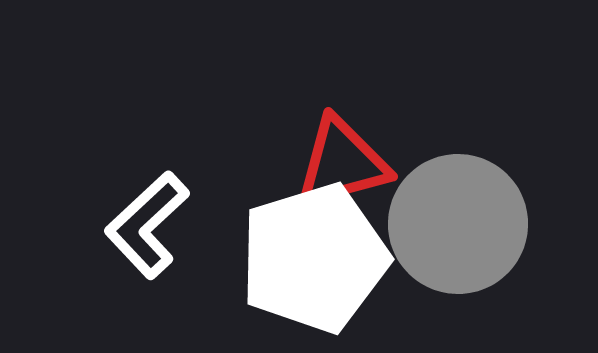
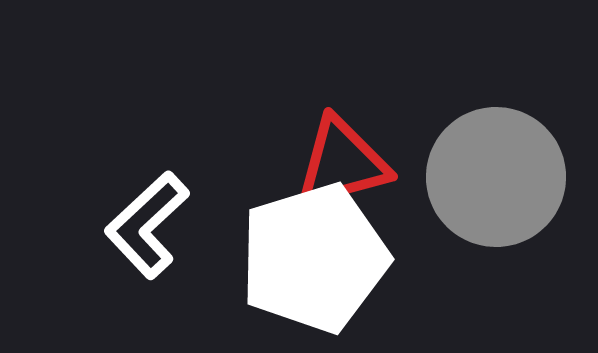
gray circle: moved 38 px right, 47 px up
